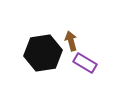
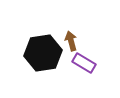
purple rectangle: moved 1 px left
